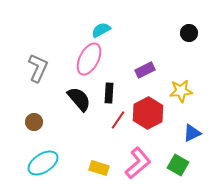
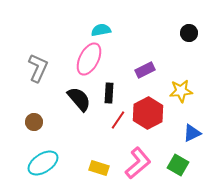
cyan semicircle: rotated 18 degrees clockwise
